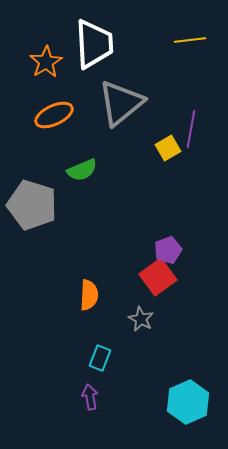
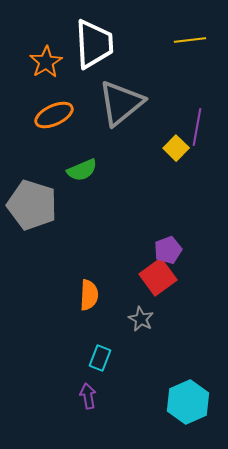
purple line: moved 6 px right, 2 px up
yellow square: moved 8 px right; rotated 15 degrees counterclockwise
purple arrow: moved 2 px left, 1 px up
